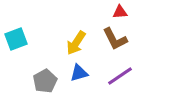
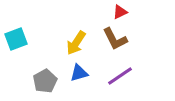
red triangle: rotated 21 degrees counterclockwise
